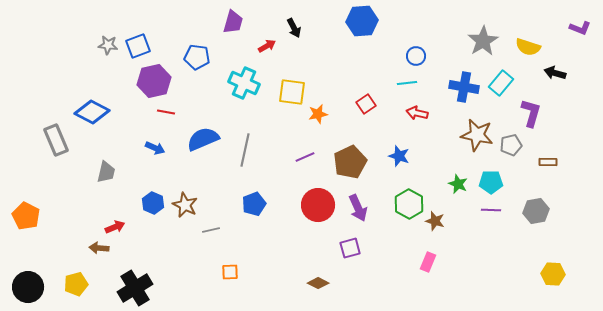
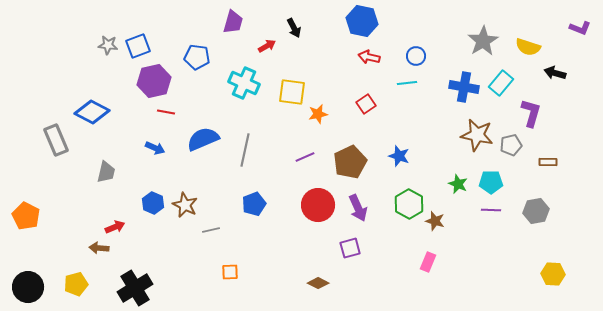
blue hexagon at (362, 21): rotated 16 degrees clockwise
red arrow at (417, 113): moved 48 px left, 56 px up
